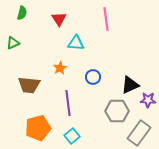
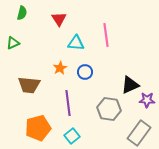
pink line: moved 16 px down
blue circle: moved 8 px left, 5 px up
purple star: moved 1 px left
gray hexagon: moved 8 px left, 2 px up; rotated 10 degrees clockwise
